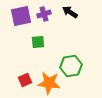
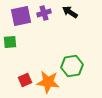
purple cross: moved 1 px up
green square: moved 28 px left
green hexagon: moved 1 px right
orange star: moved 1 px left, 1 px up
